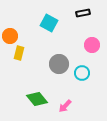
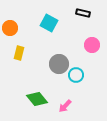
black rectangle: rotated 24 degrees clockwise
orange circle: moved 8 px up
cyan circle: moved 6 px left, 2 px down
